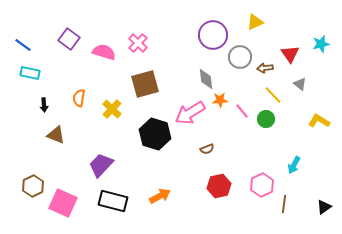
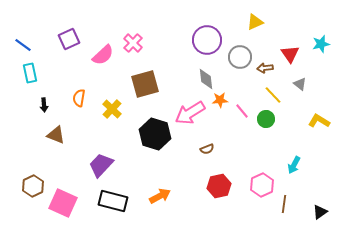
purple circle: moved 6 px left, 5 px down
purple square: rotated 30 degrees clockwise
pink cross: moved 5 px left
pink semicircle: moved 1 px left, 3 px down; rotated 120 degrees clockwise
cyan rectangle: rotated 66 degrees clockwise
black triangle: moved 4 px left, 5 px down
